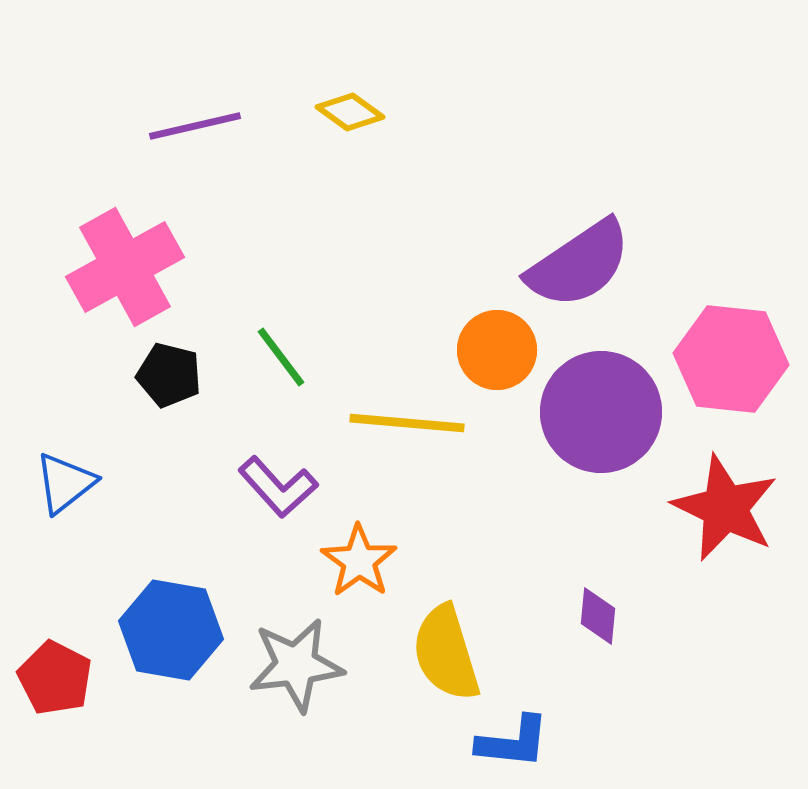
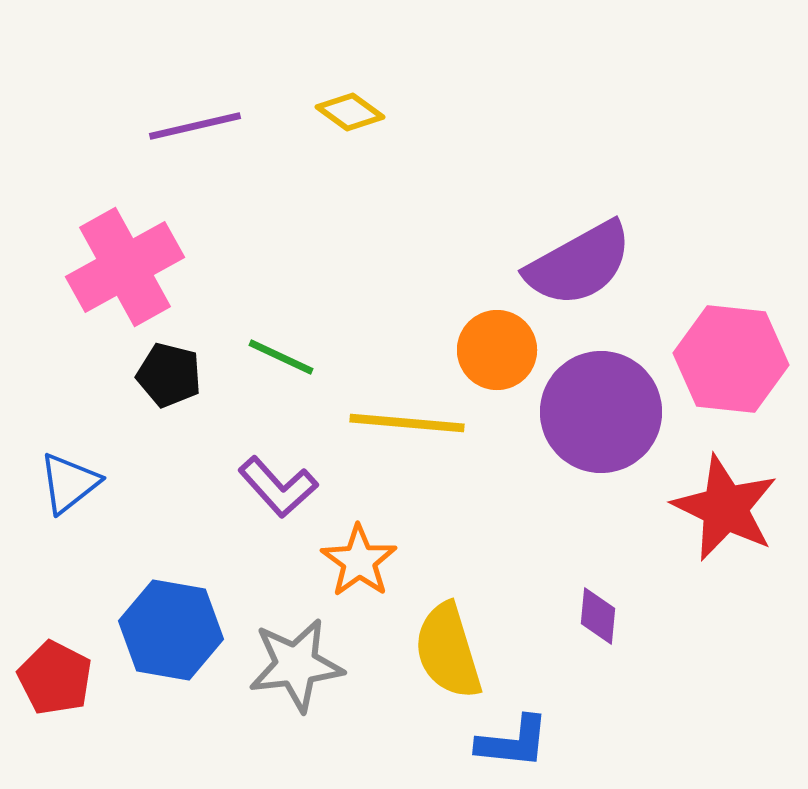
purple semicircle: rotated 5 degrees clockwise
green line: rotated 28 degrees counterclockwise
blue triangle: moved 4 px right
yellow semicircle: moved 2 px right, 2 px up
